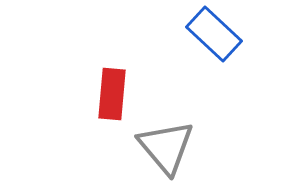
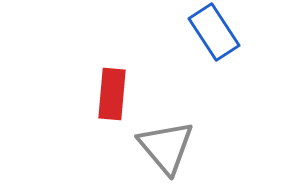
blue rectangle: moved 2 px up; rotated 14 degrees clockwise
